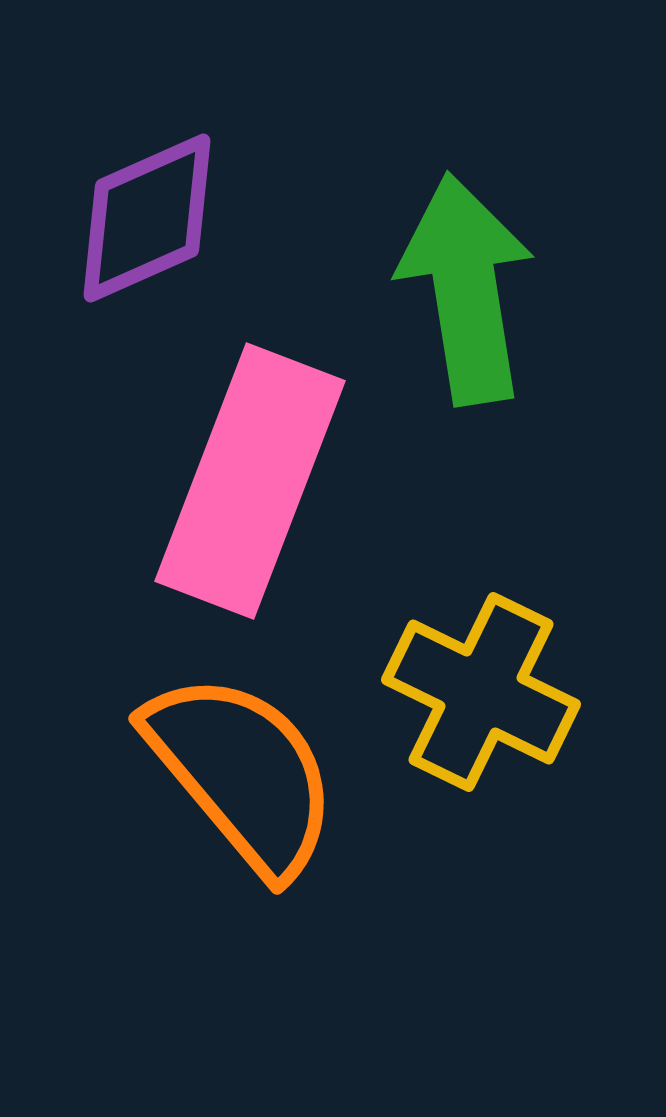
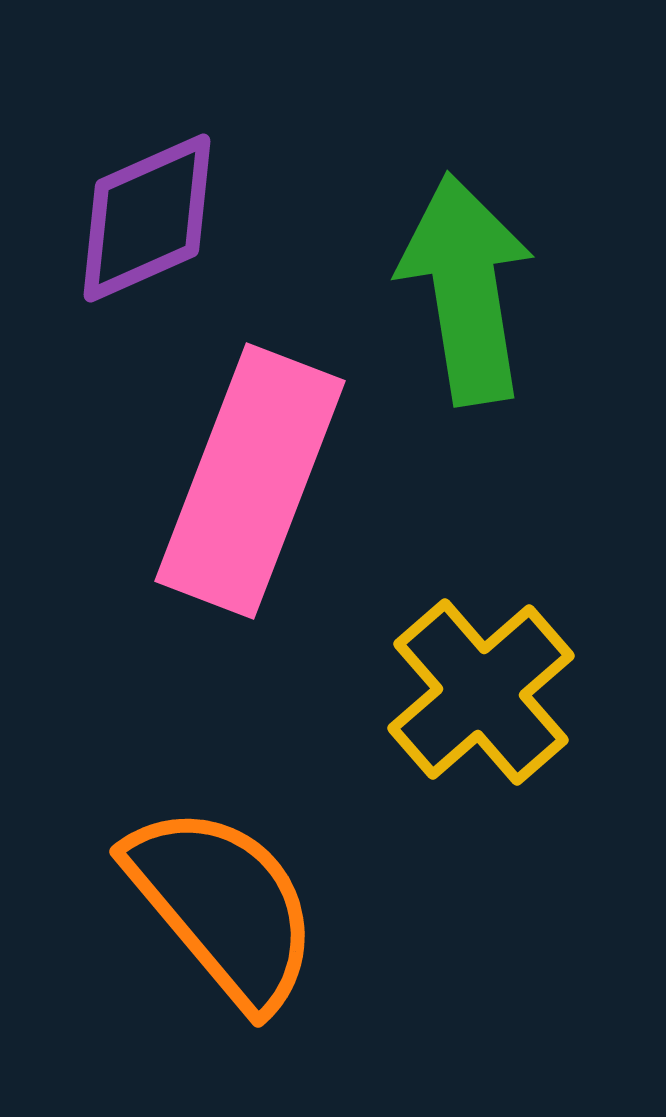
yellow cross: rotated 23 degrees clockwise
orange semicircle: moved 19 px left, 133 px down
